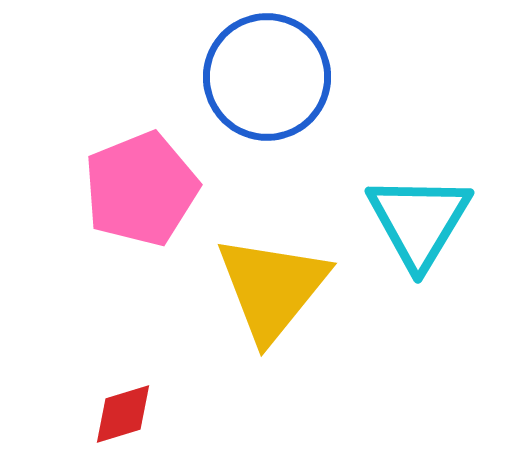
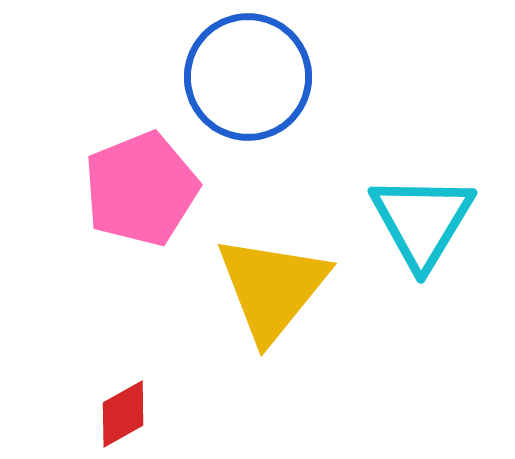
blue circle: moved 19 px left
cyan triangle: moved 3 px right
red diamond: rotated 12 degrees counterclockwise
